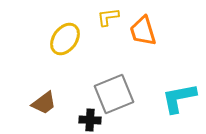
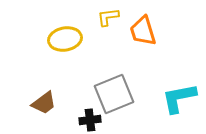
yellow ellipse: rotated 44 degrees clockwise
black cross: rotated 10 degrees counterclockwise
